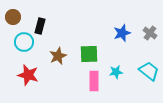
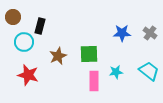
blue star: rotated 18 degrees clockwise
